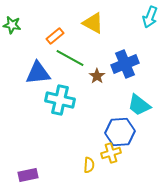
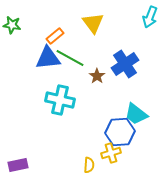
yellow triangle: rotated 25 degrees clockwise
blue cross: rotated 12 degrees counterclockwise
blue triangle: moved 10 px right, 15 px up
cyan trapezoid: moved 3 px left, 9 px down
purple rectangle: moved 10 px left, 10 px up
